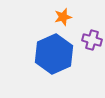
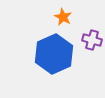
orange star: rotated 30 degrees counterclockwise
